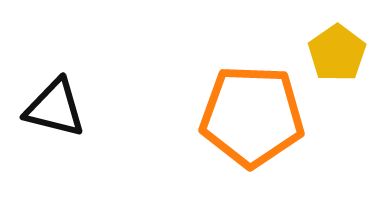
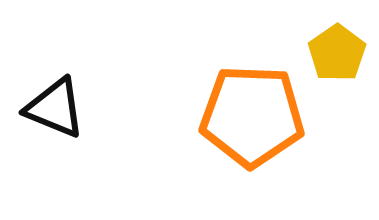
black triangle: rotated 8 degrees clockwise
